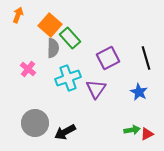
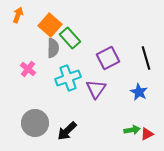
black arrow: moved 2 px right, 1 px up; rotated 15 degrees counterclockwise
